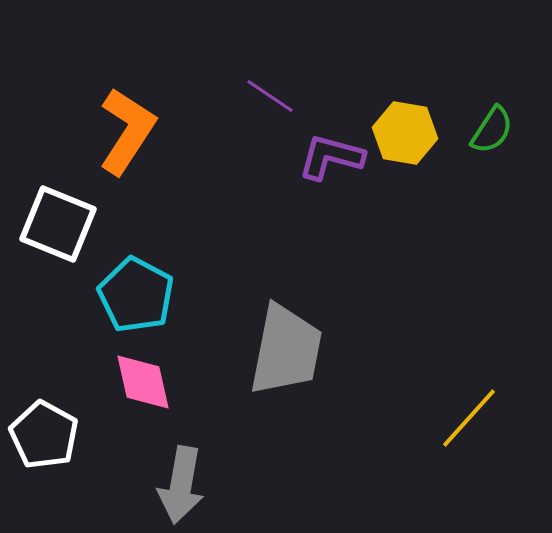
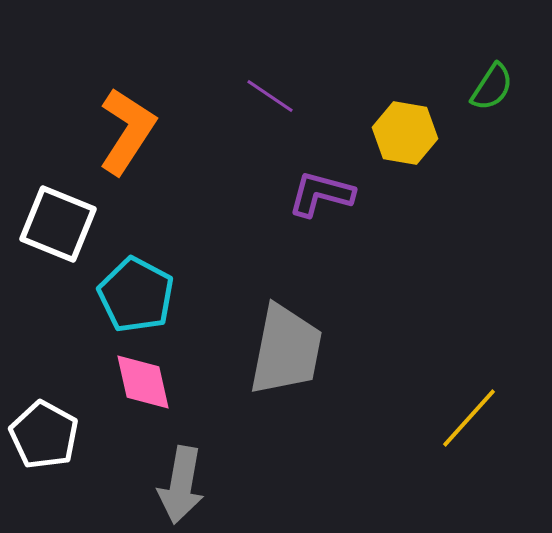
green semicircle: moved 43 px up
purple L-shape: moved 10 px left, 37 px down
